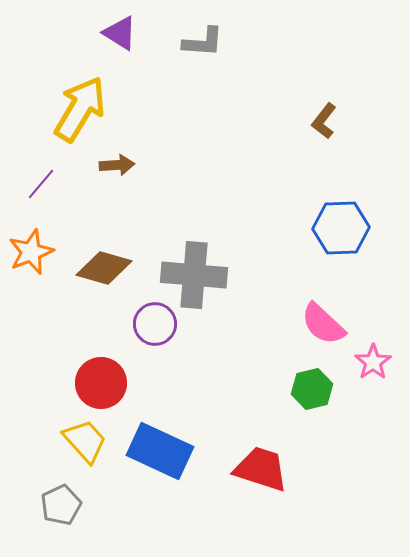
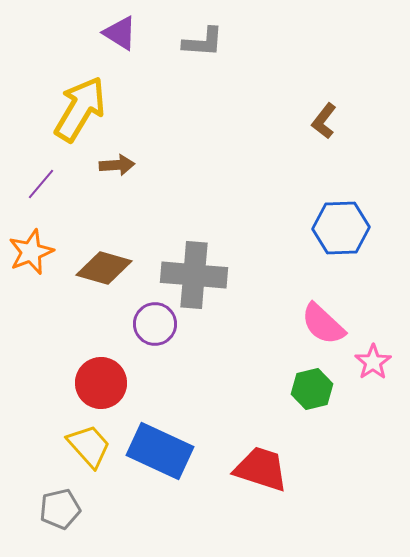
yellow trapezoid: moved 4 px right, 5 px down
gray pentagon: moved 1 px left, 4 px down; rotated 12 degrees clockwise
